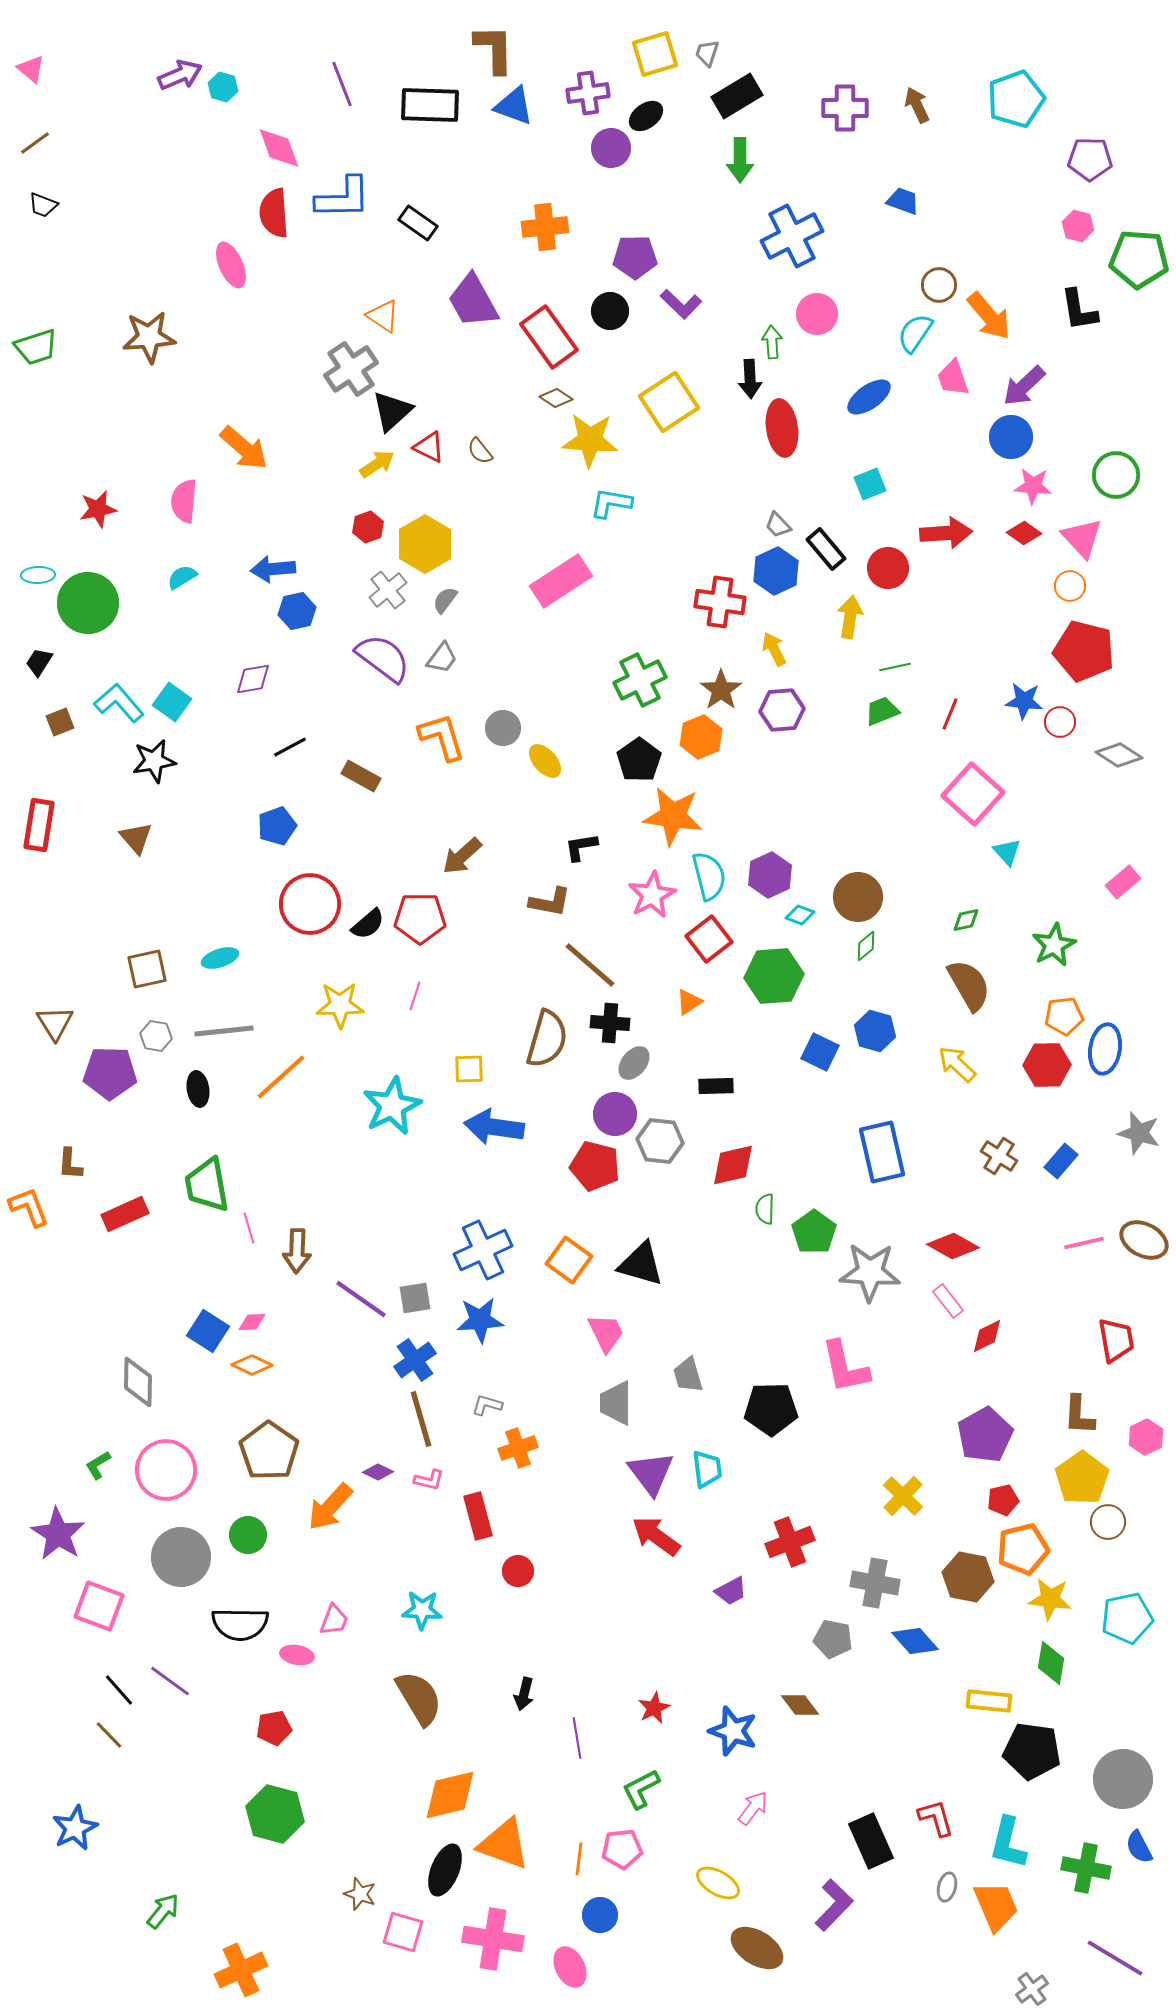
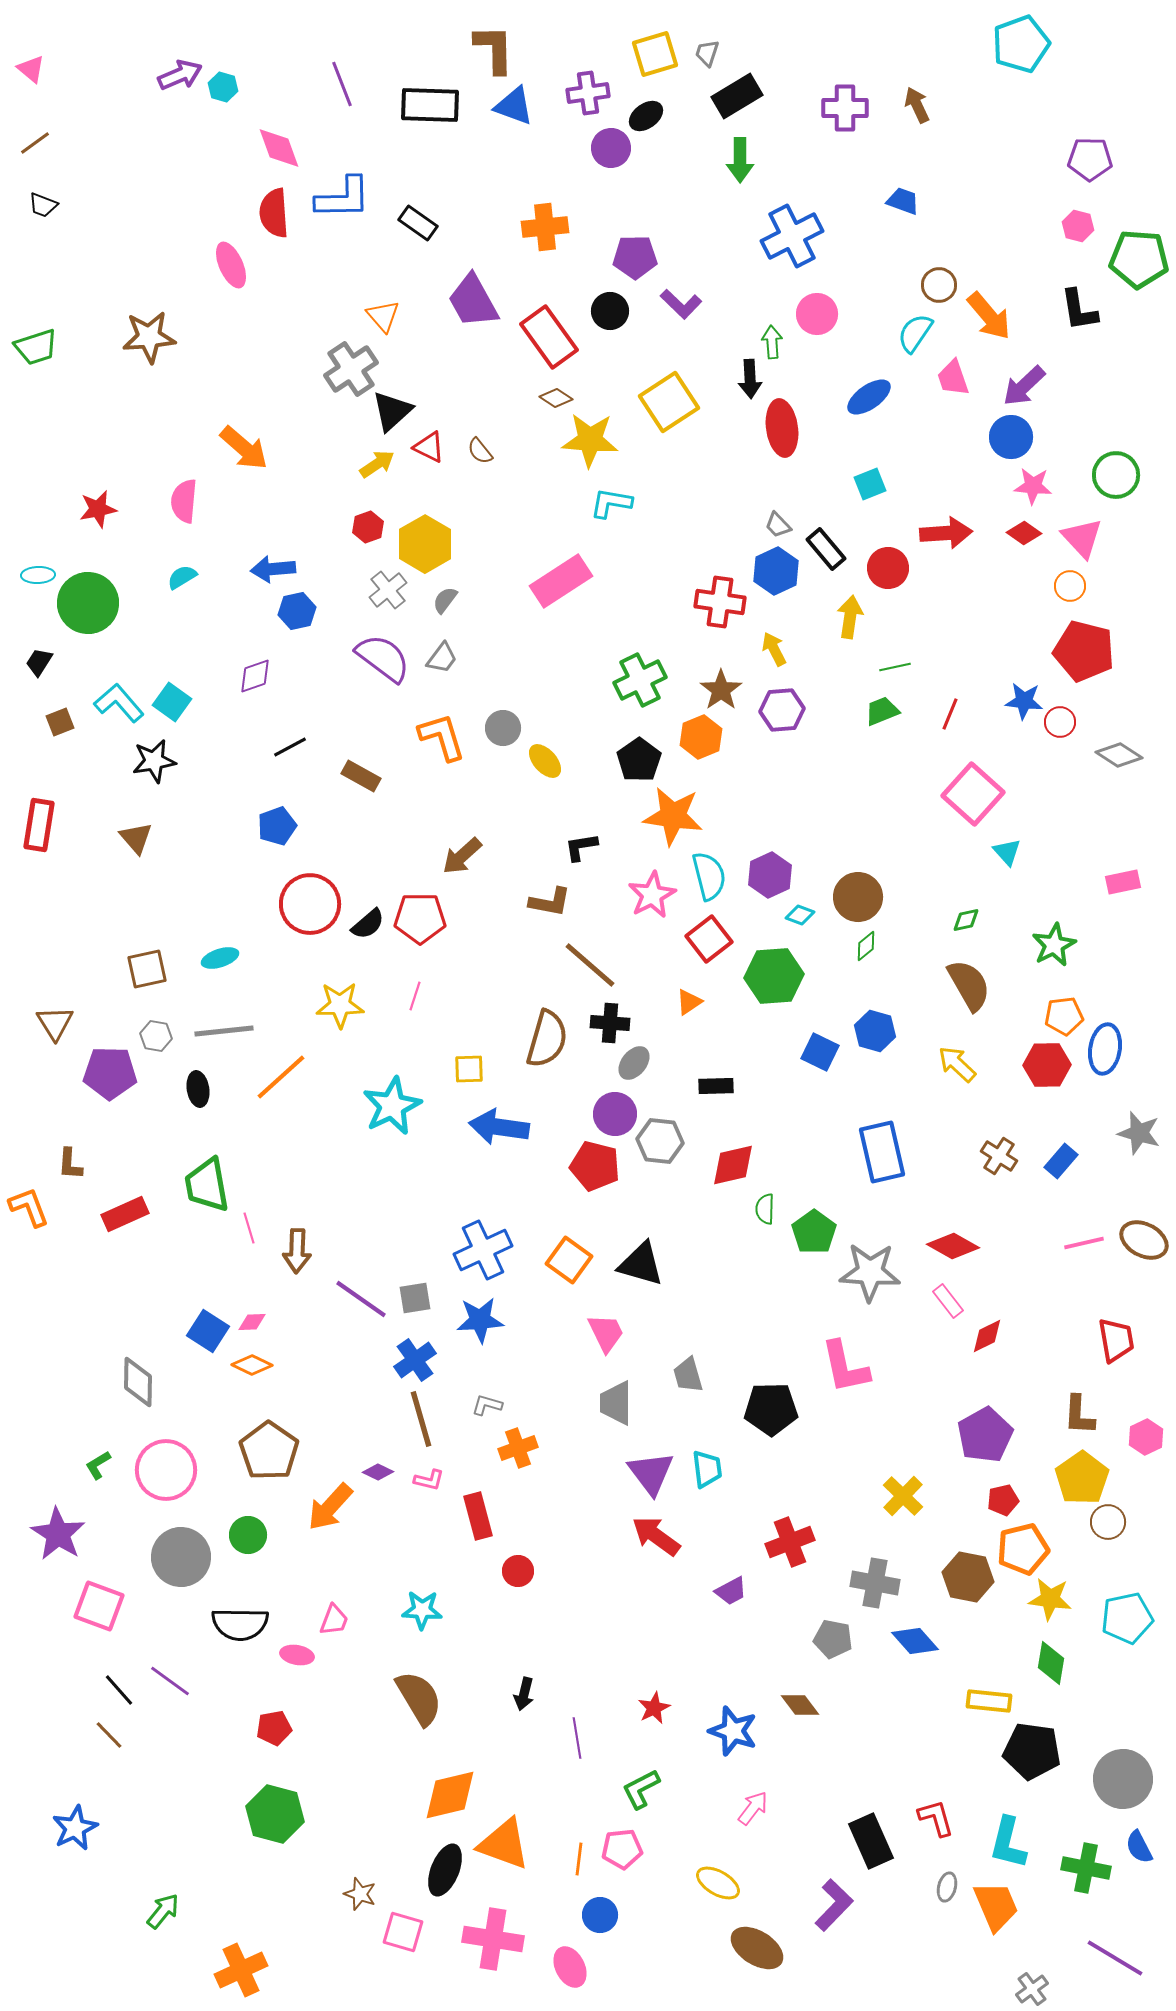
cyan pentagon at (1016, 99): moved 5 px right, 55 px up
orange triangle at (383, 316): rotated 15 degrees clockwise
purple diamond at (253, 679): moved 2 px right, 3 px up; rotated 9 degrees counterclockwise
pink rectangle at (1123, 882): rotated 28 degrees clockwise
blue arrow at (494, 1127): moved 5 px right
